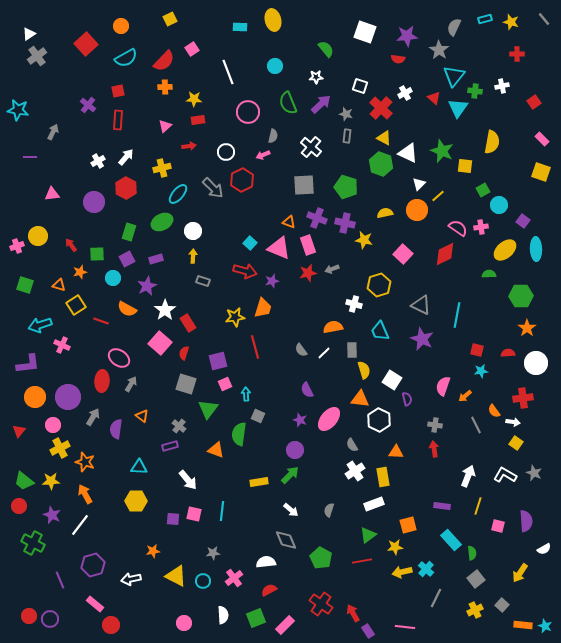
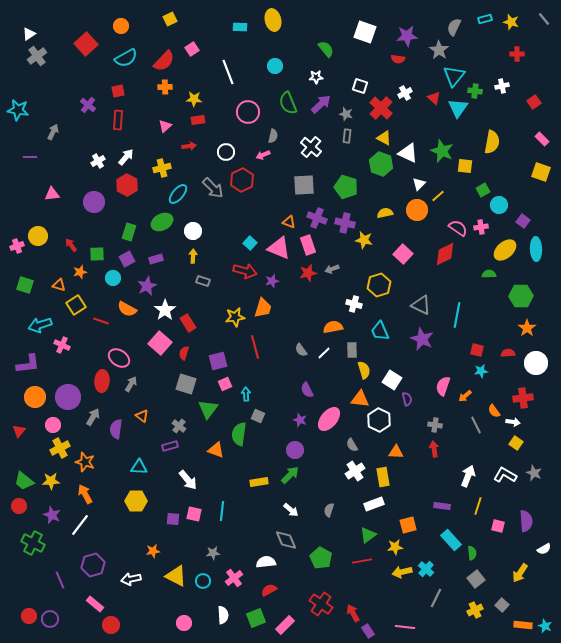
red hexagon at (126, 188): moved 1 px right, 3 px up
